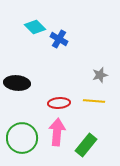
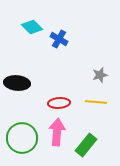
cyan diamond: moved 3 px left
yellow line: moved 2 px right, 1 px down
